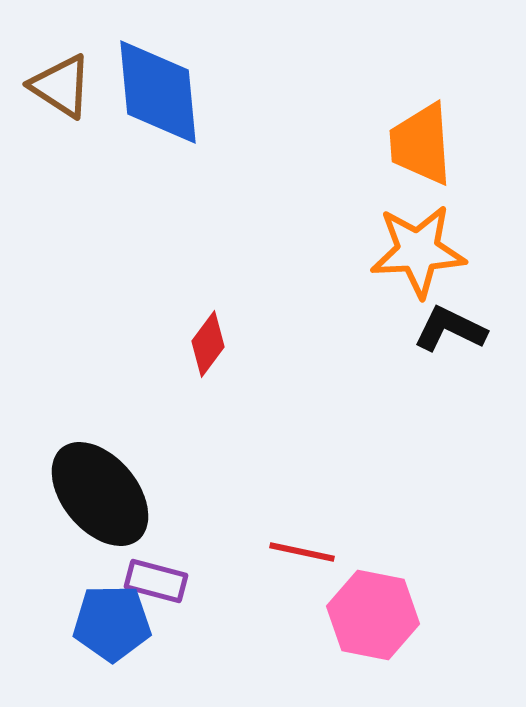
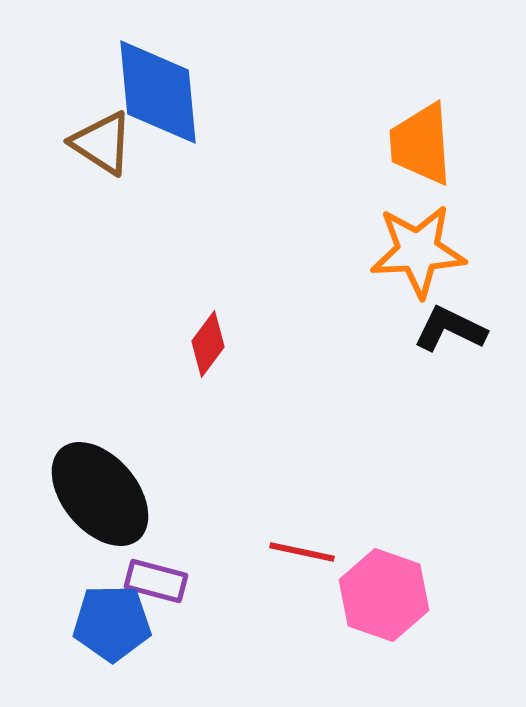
brown triangle: moved 41 px right, 57 px down
pink hexagon: moved 11 px right, 20 px up; rotated 8 degrees clockwise
